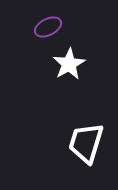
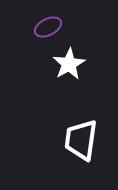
white trapezoid: moved 5 px left, 3 px up; rotated 9 degrees counterclockwise
